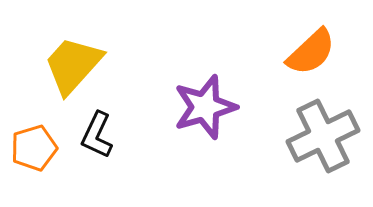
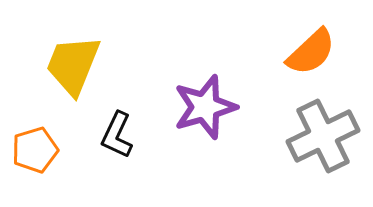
yellow trapezoid: rotated 20 degrees counterclockwise
black L-shape: moved 20 px right
orange pentagon: moved 1 px right, 2 px down
